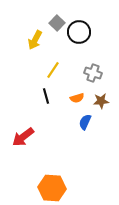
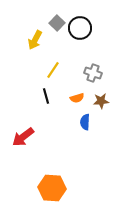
black circle: moved 1 px right, 4 px up
blue semicircle: rotated 21 degrees counterclockwise
